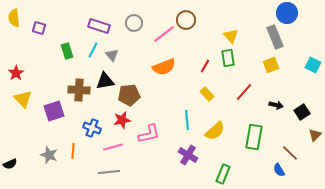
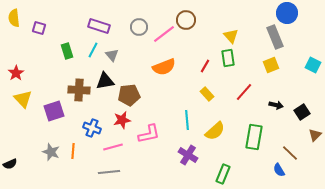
gray circle at (134, 23): moved 5 px right, 4 px down
gray star at (49, 155): moved 2 px right, 3 px up
